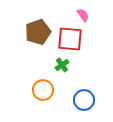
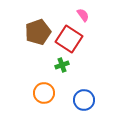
red square: moved 1 px left; rotated 28 degrees clockwise
green cross: rotated 16 degrees clockwise
orange circle: moved 1 px right, 3 px down
